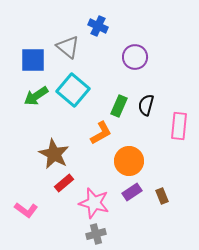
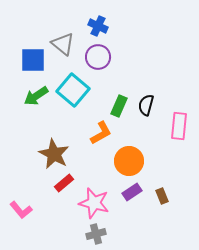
gray triangle: moved 5 px left, 3 px up
purple circle: moved 37 px left
pink L-shape: moved 5 px left; rotated 15 degrees clockwise
